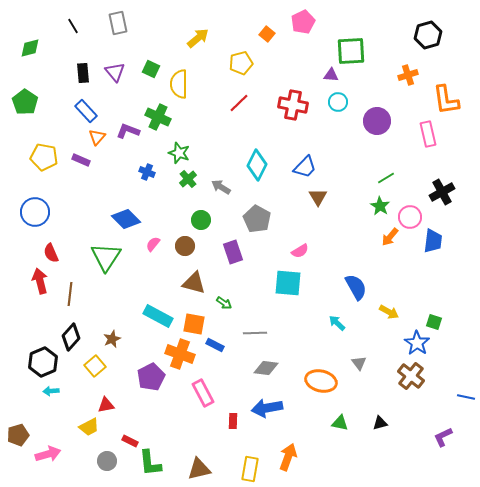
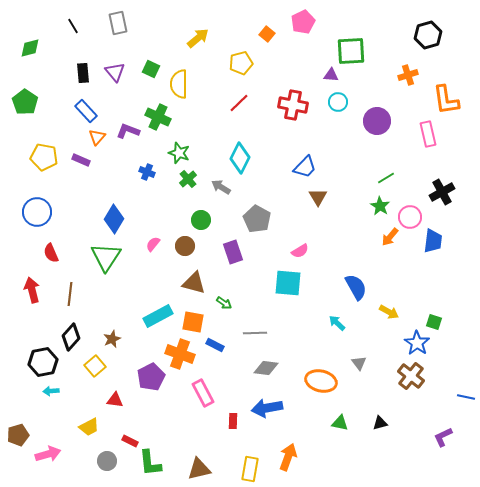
cyan diamond at (257, 165): moved 17 px left, 7 px up
blue circle at (35, 212): moved 2 px right
blue diamond at (126, 219): moved 12 px left; rotated 76 degrees clockwise
red arrow at (40, 281): moved 8 px left, 9 px down
cyan rectangle at (158, 316): rotated 56 degrees counterclockwise
orange square at (194, 324): moved 1 px left, 2 px up
black hexagon at (43, 362): rotated 12 degrees clockwise
red triangle at (106, 405): moved 9 px right, 5 px up; rotated 18 degrees clockwise
